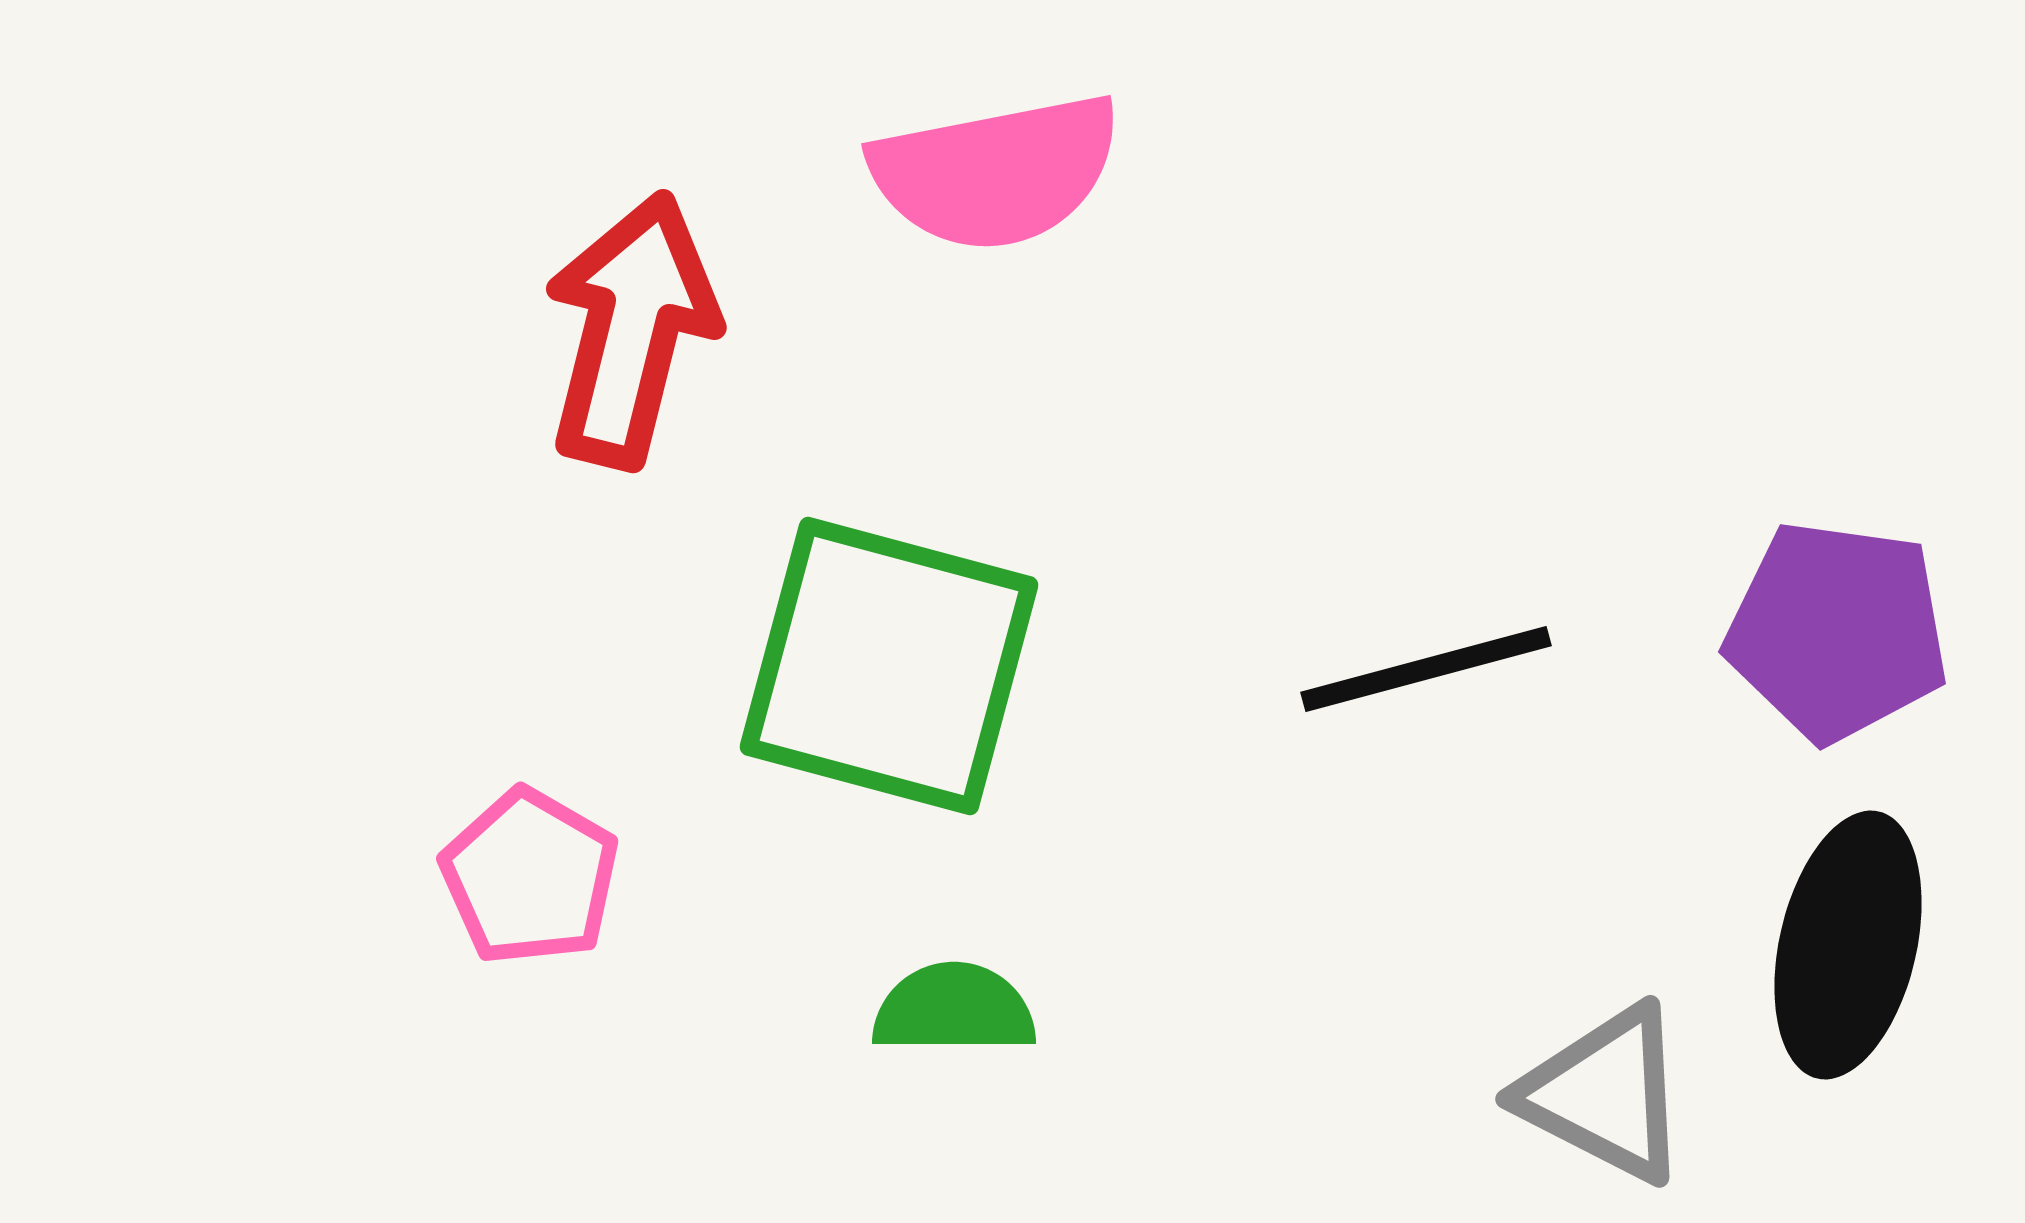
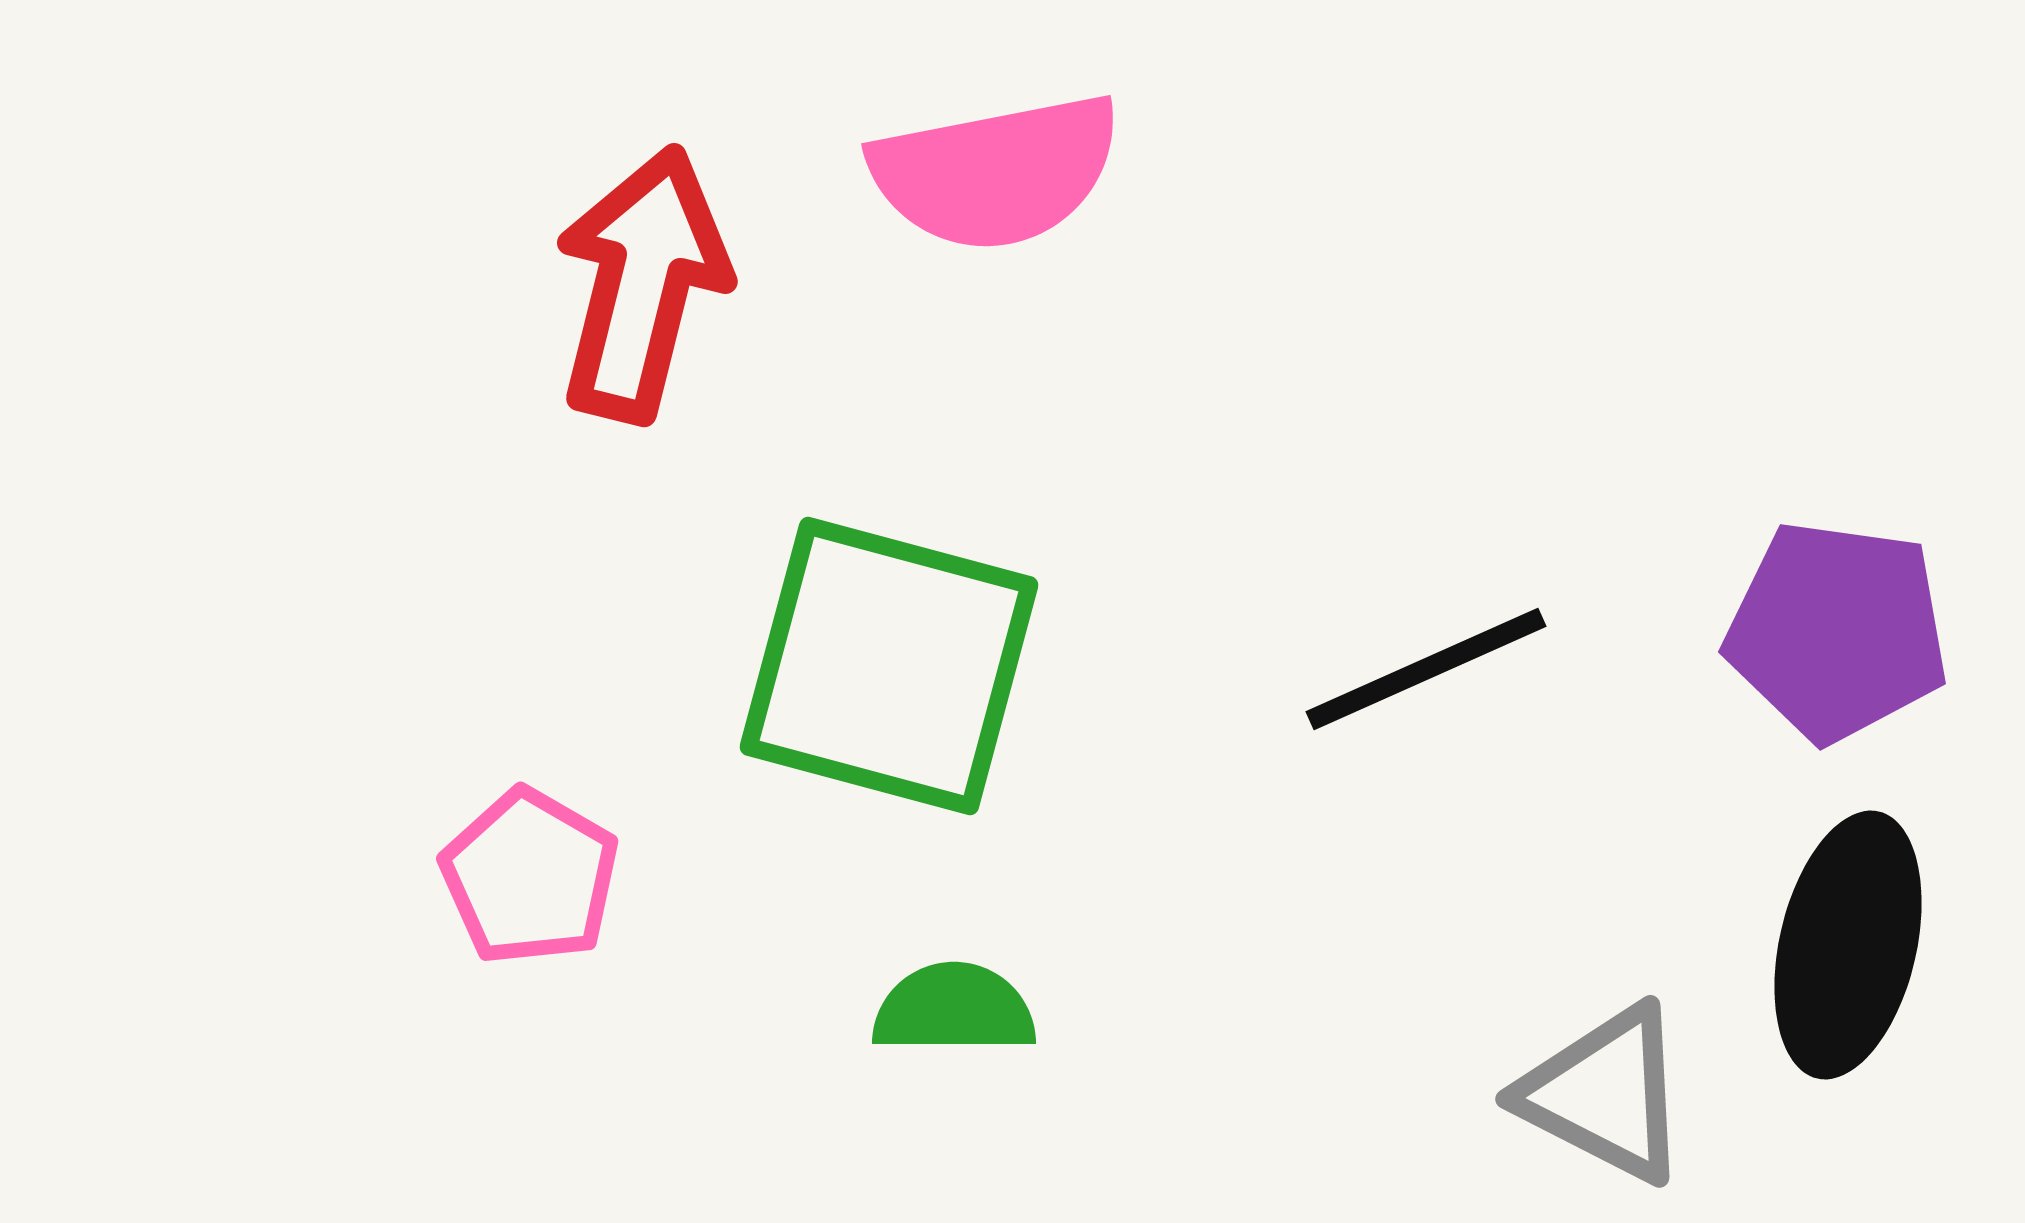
red arrow: moved 11 px right, 46 px up
black line: rotated 9 degrees counterclockwise
